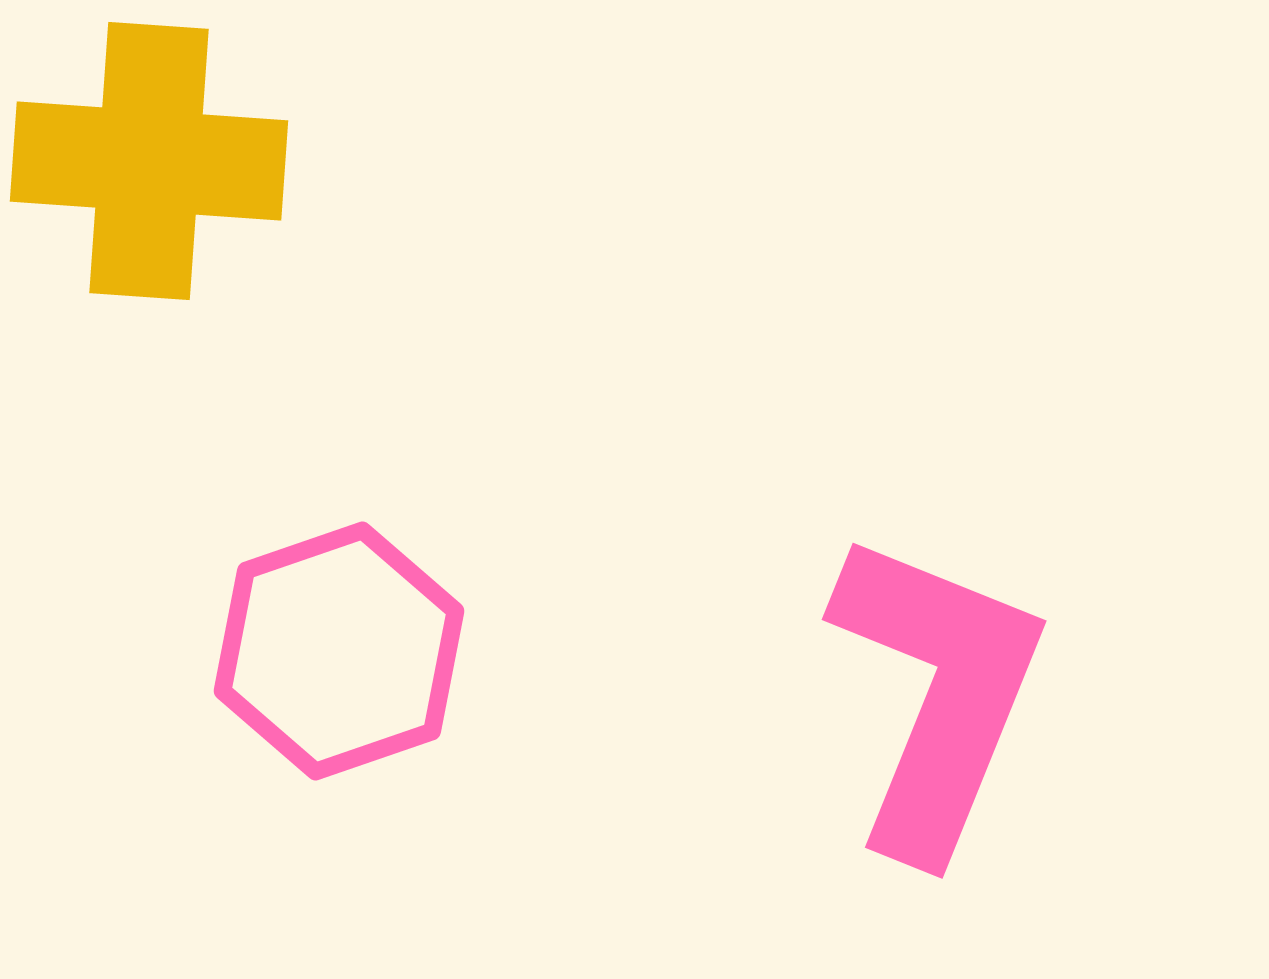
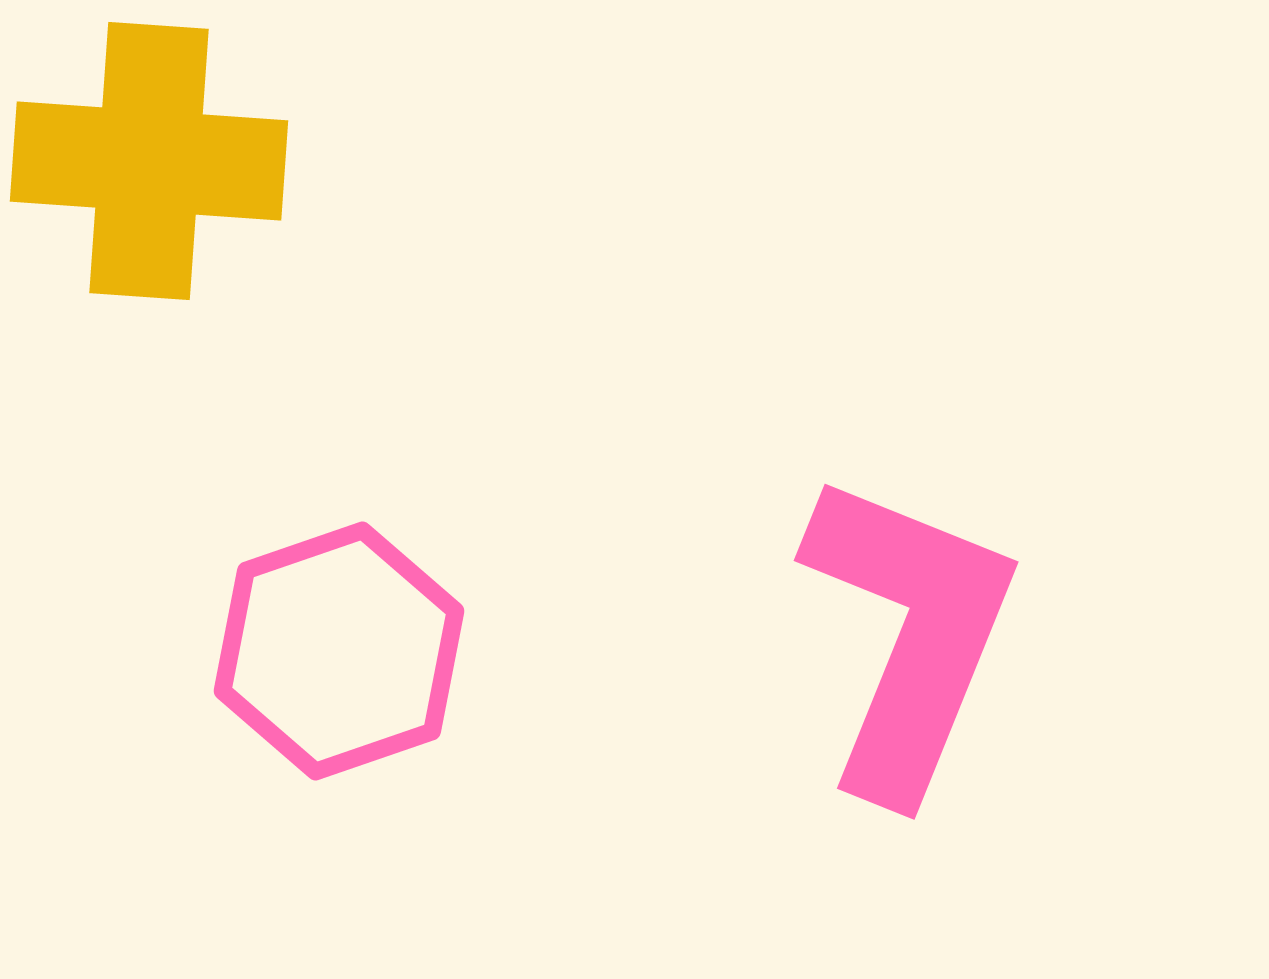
pink L-shape: moved 28 px left, 59 px up
